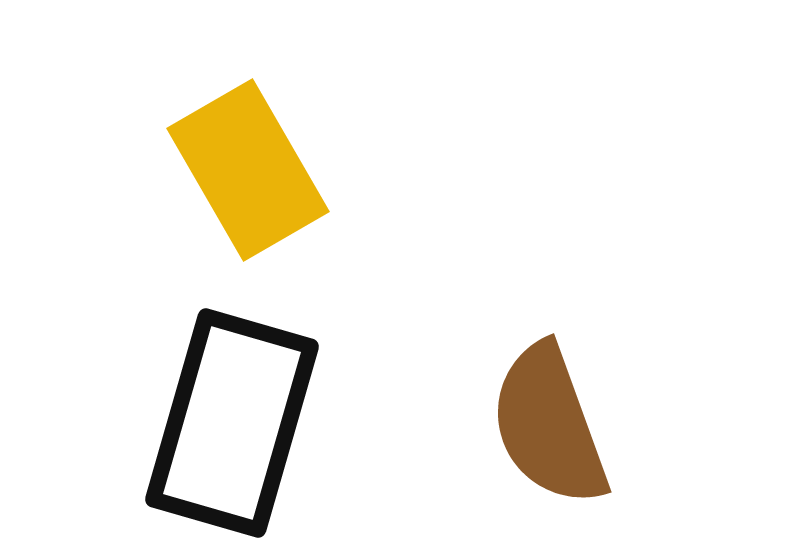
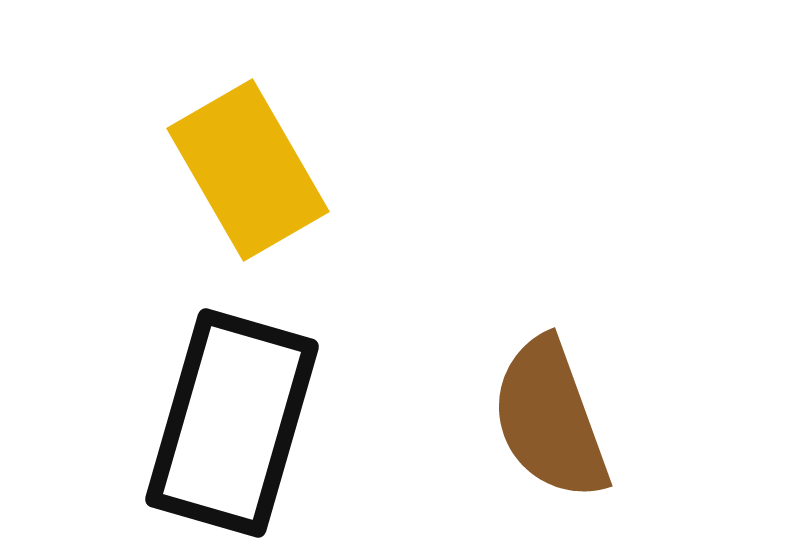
brown semicircle: moved 1 px right, 6 px up
